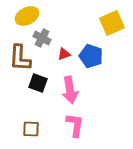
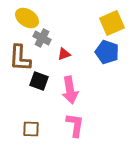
yellow ellipse: moved 2 px down; rotated 60 degrees clockwise
blue pentagon: moved 16 px right, 4 px up
black square: moved 1 px right, 2 px up
